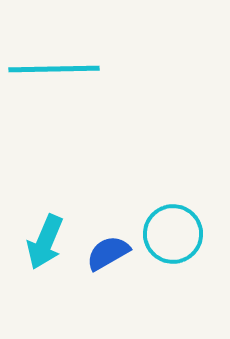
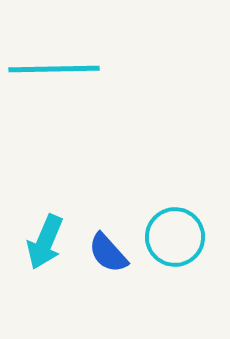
cyan circle: moved 2 px right, 3 px down
blue semicircle: rotated 102 degrees counterclockwise
